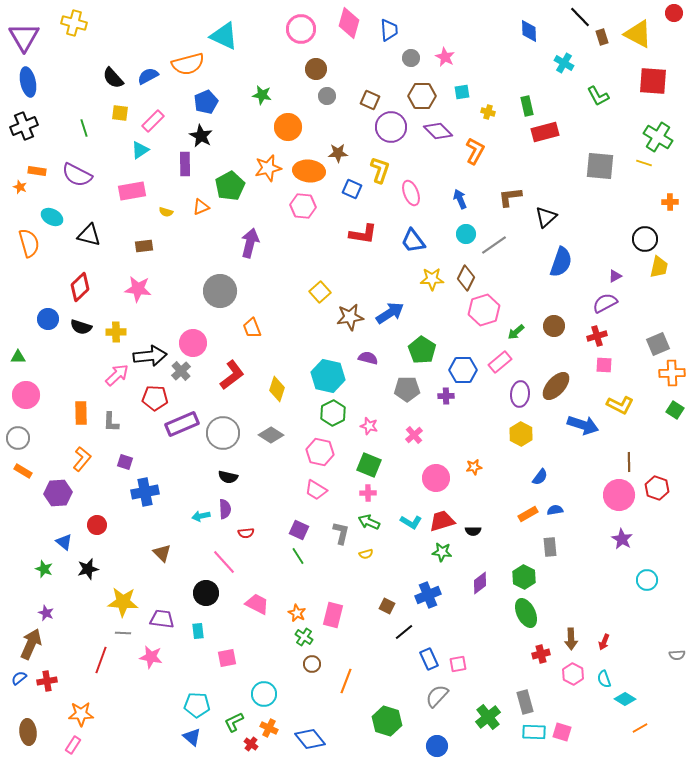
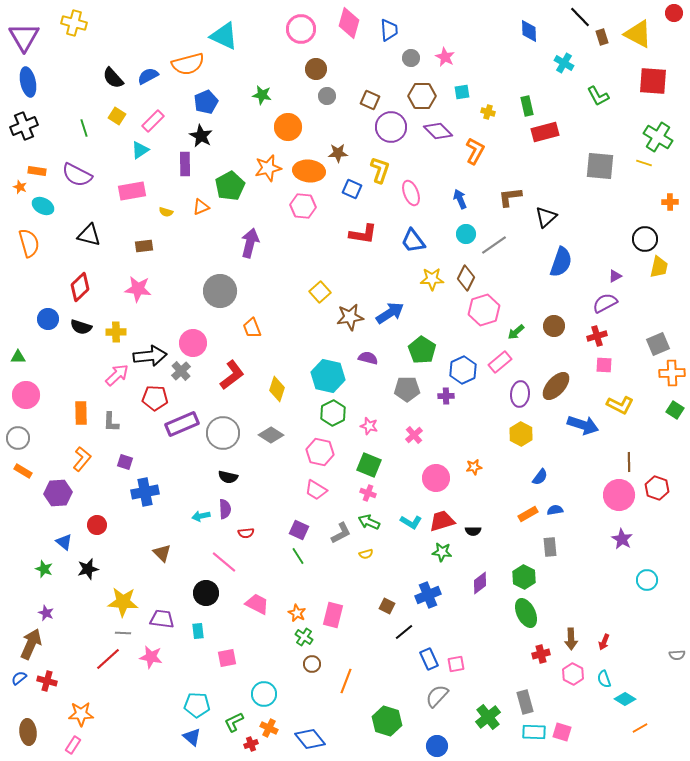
yellow square at (120, 113): moved 3 px left, 3 px down; rotated 24 degrees clockwise
cyan ellipse at (52, 217): moved 9 px left, 11 px up
blue hexagon at (463, 370): rotated 24 degrees counterclockwise
pink cross at (368, 493): rotated 21 degrees clockwise
gray L-shape at (341, 533): rotated 50 degrees clockwise
pink line at (224, 562): rotated 8 degrees counterclockwise
red line at (101, 660): moved 7 px right, 1 px up; rotated 28 degrees clockwise
pink square at (458, 664): moved 2 px left
red cross at (47, 681): rotated 24 degrees clockwise
red cross at (251, 744): rotated 32 degrees clockwise
